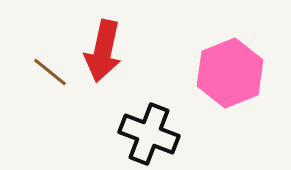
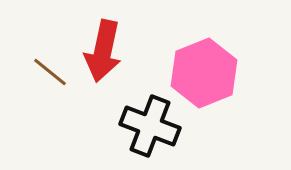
pink hexagon: moved 26 px left
black cross: moved 1 px right, 8 px up
